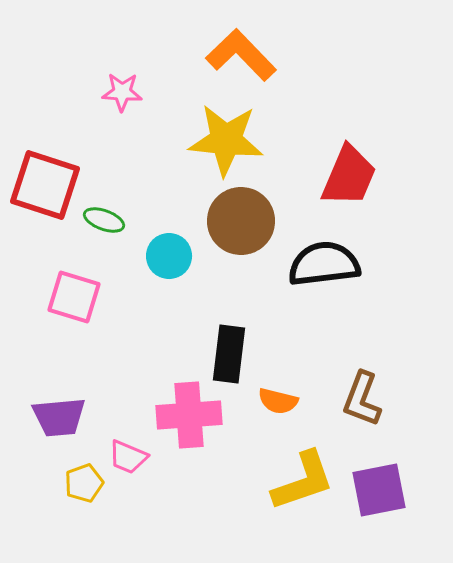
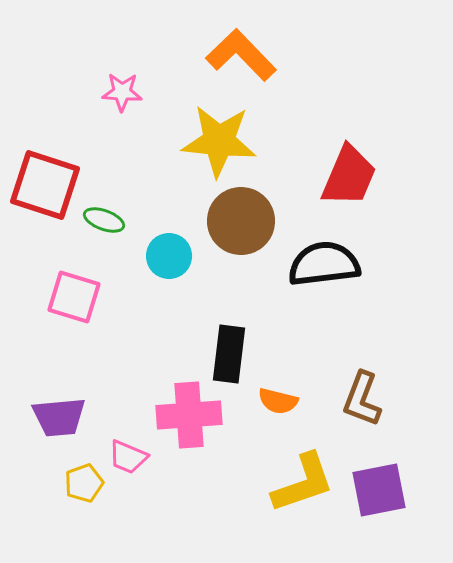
yellow star: moved 7 px left, 1 px down
yellow L-shape: moved 2 px down
